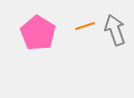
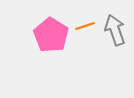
pink pentagon: moved 13 px right, 2 px down
